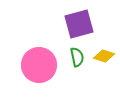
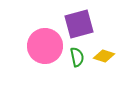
pink circle: moved 6 px right, 19 px up
